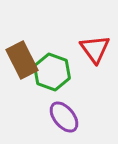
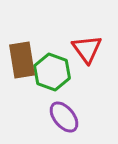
red triangle: moved 8 px left
brown rectangle: rotated 18 degrees clockwise
